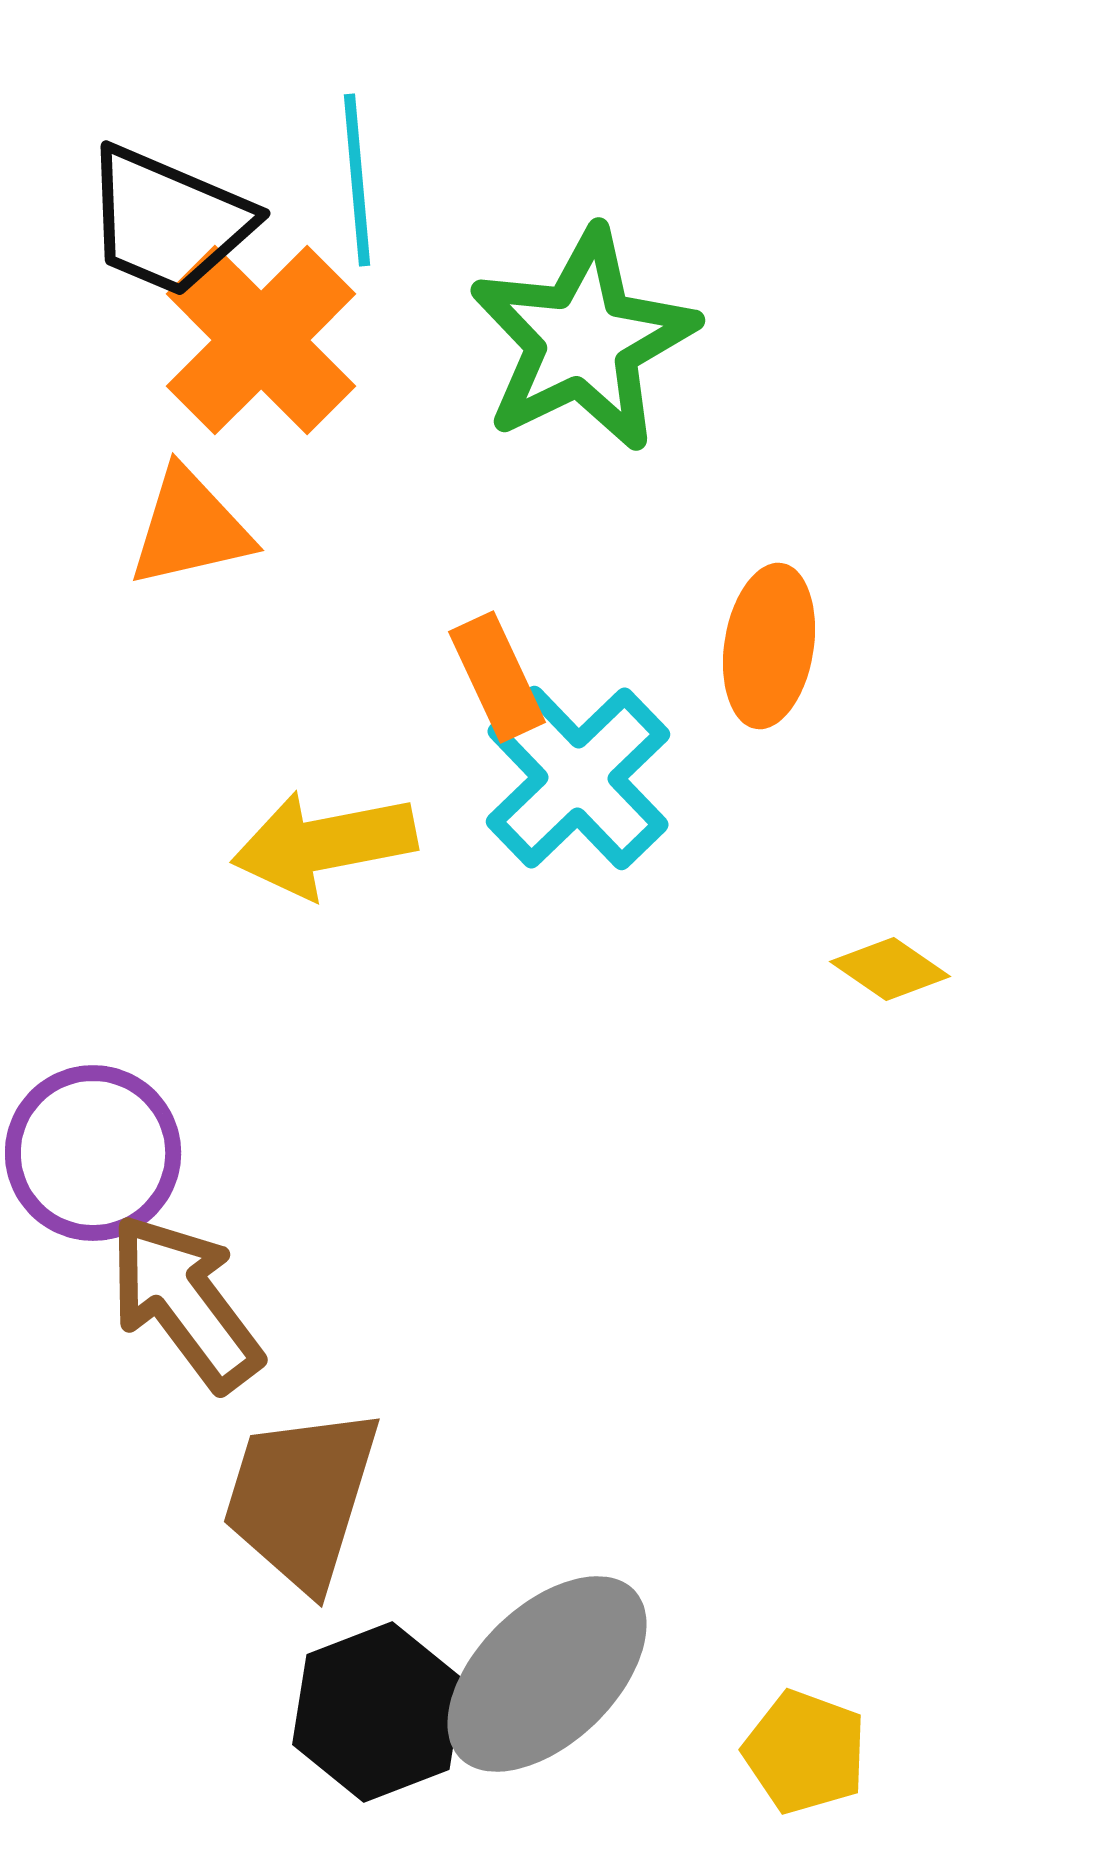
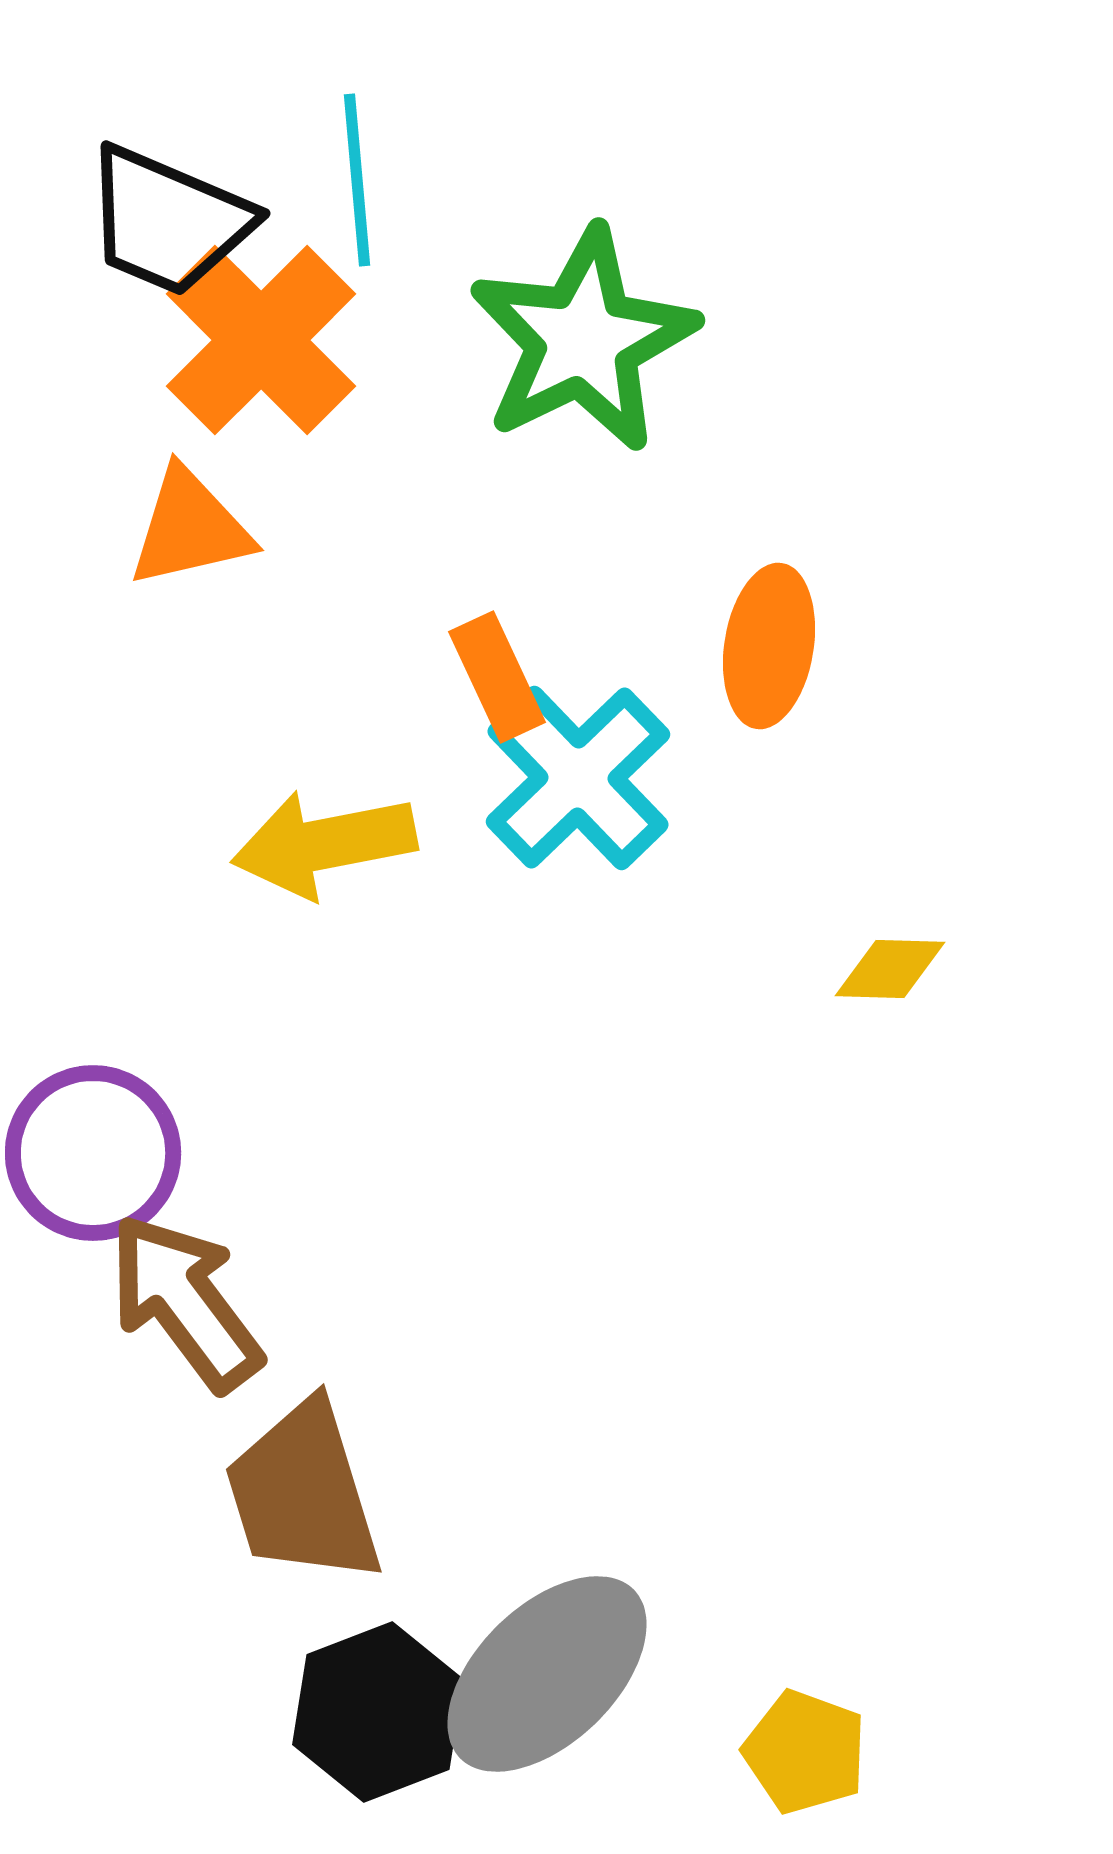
yellow diamond: rotated 33 degrees counterclockwise
brown trapezoid: moved 2 px right, 5 px up; rotated 34 degrees counterclockwise
